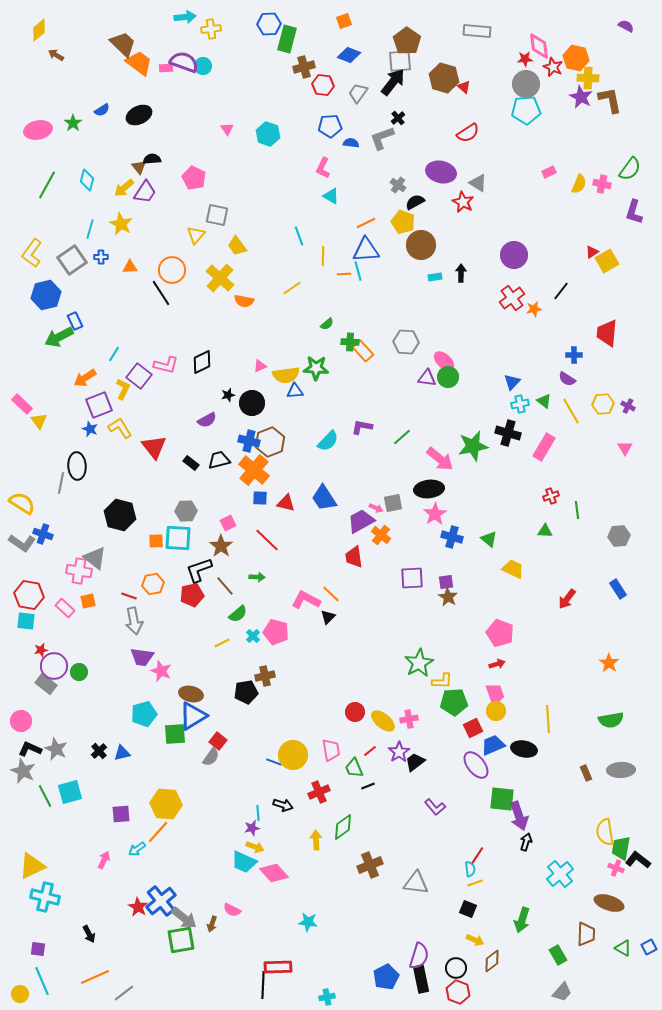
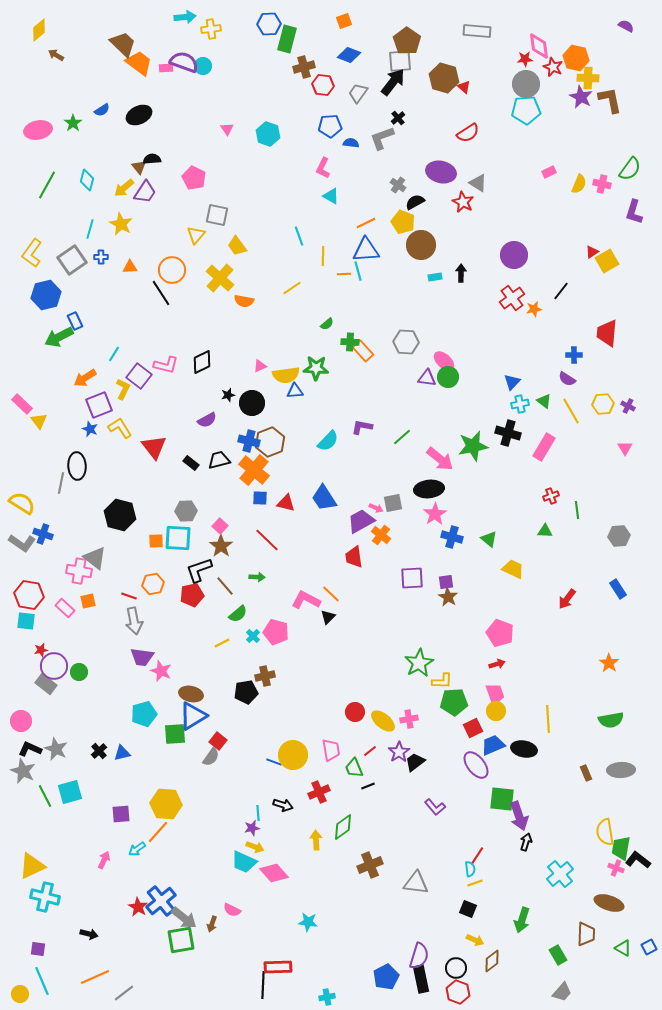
pink square at (228, 523): moved 8 px left, 3 px down; rotated 21 degrees counterclockwise
black arrow at (89, 934): rotated 48 degrees counterclockwise
